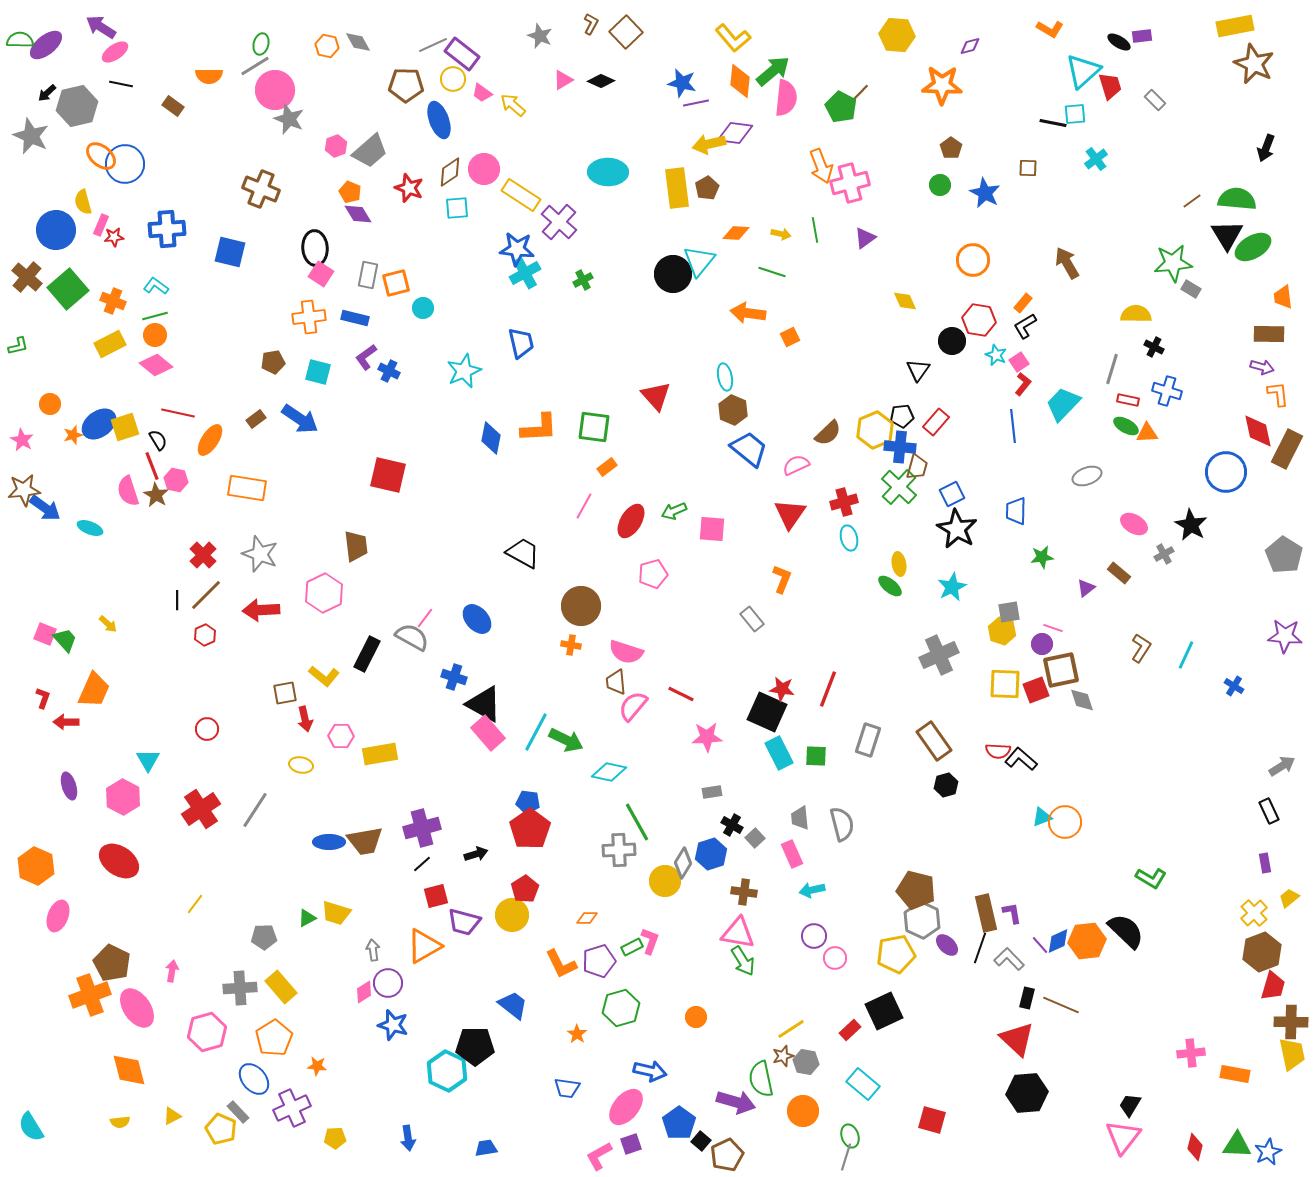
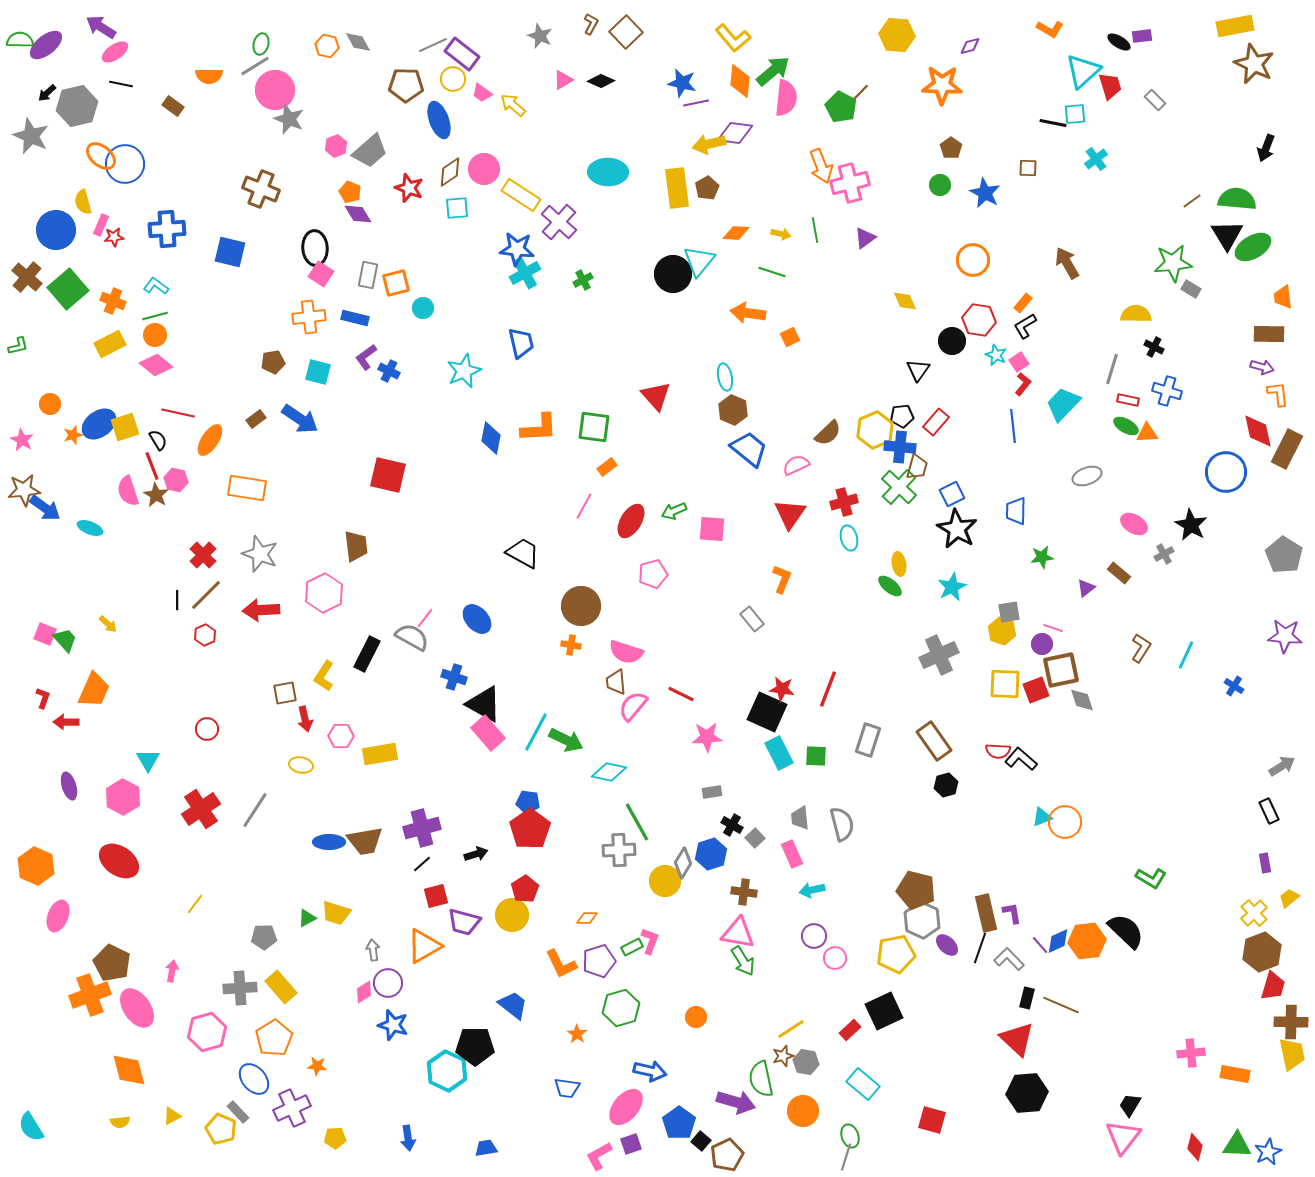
yellow L-shape at (324, 676): rotated 84 degrees clockwise
